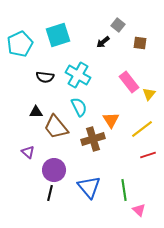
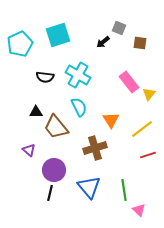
gray square: moved 1 px right, 3 px down; rotated 16 degrees counterclockwise
brown cross: moved 2 px right, 9 px down
purple triangle: moved 1 px right, 2 px up
